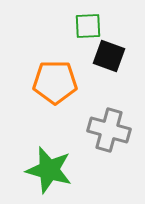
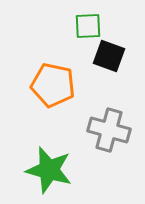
orange pentagon: moved 2 px left, 3 px down; rotated 12 degrees clockwise
